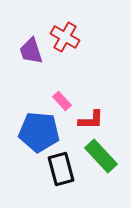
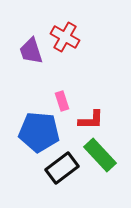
pink rectangle: rotated 24 degrees clockwise
green rectangle: moved 1 px left, 1 px up
black rectangle: moved 1 px right, 1 px up; rotated 68 degrees clockwise
